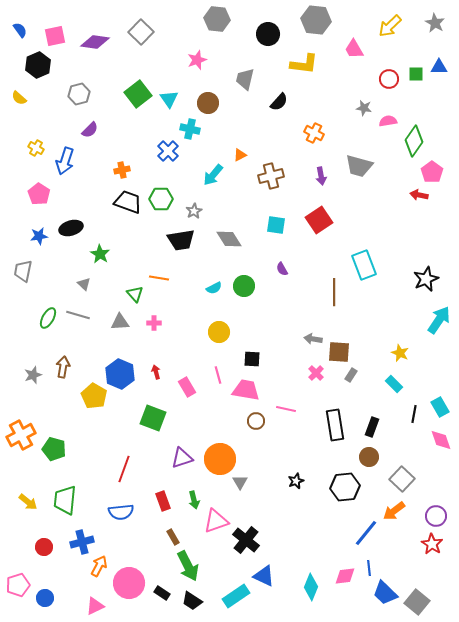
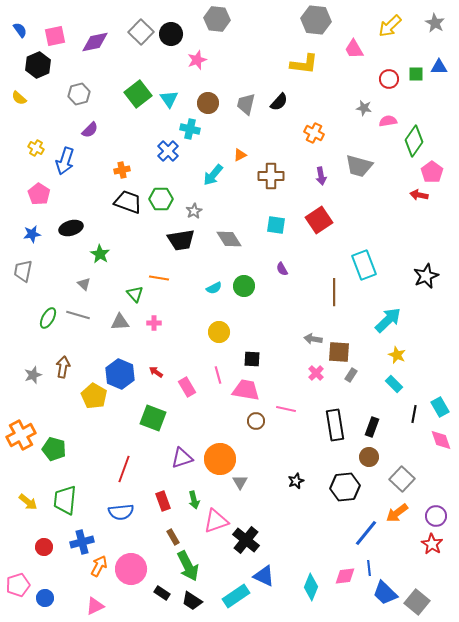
black circle at (268, 34): moved 97 px left
purple diamond at (95, 42): rotated 20 degrees counterclockwise
gray trapezoid at (245, 79): moved 1 px right, 25 px down
brown cross at (271, 176): rotated 15 degrees clockwise
blue star at (39, 236): moved 7 px left, 2 px up
black star at (426, 279): moved 3 px up
cyan arrow at (439, 320): moved 51 px left; rotated 12 degrees clockwise
yellow star at (400, 353): moved 3 px left, 2 px down
red arrow at (156, 372): rotated 40 degrees counterclockwise
orange arrow at (394, 511): moved 3 px right, 2 px down
pink circle at (129, 583): moved 2 px right, 14 px up
